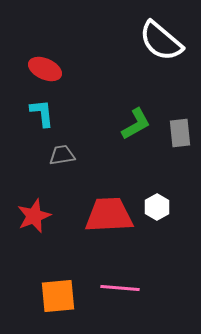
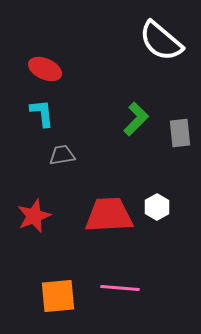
green L-shape: moved 5 px up; rotated 16 degrees counterclockwise
